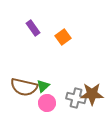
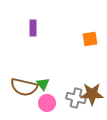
purple rectangle: rotated 35 degrees clockwise
orange square: moved 27 px right, 2 px down; rotated 28 degrees clockwise
green triangle: moved 2 px up; rotated 24 degrees counterclockwise
